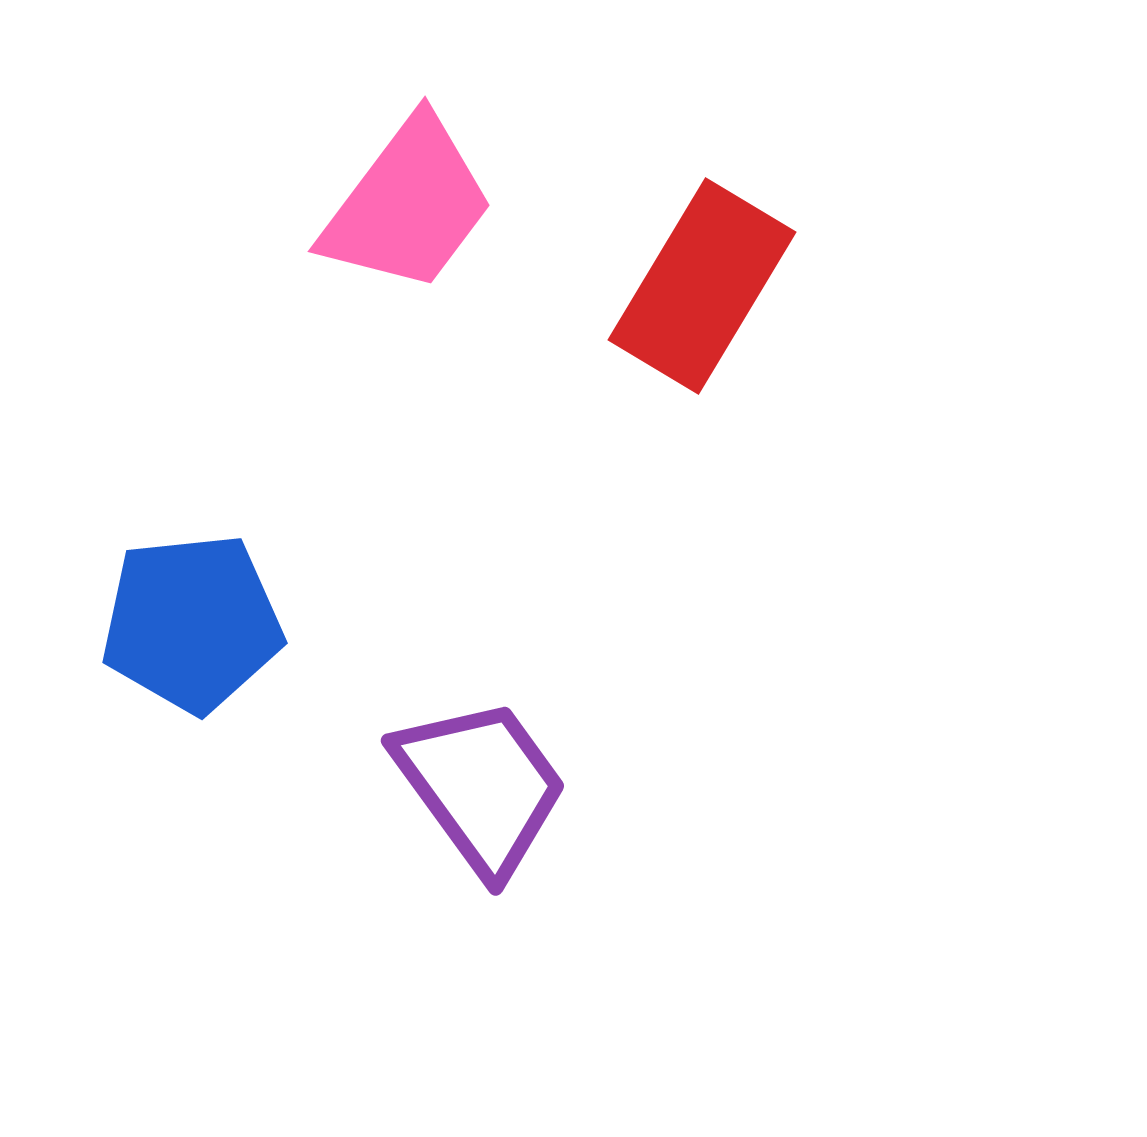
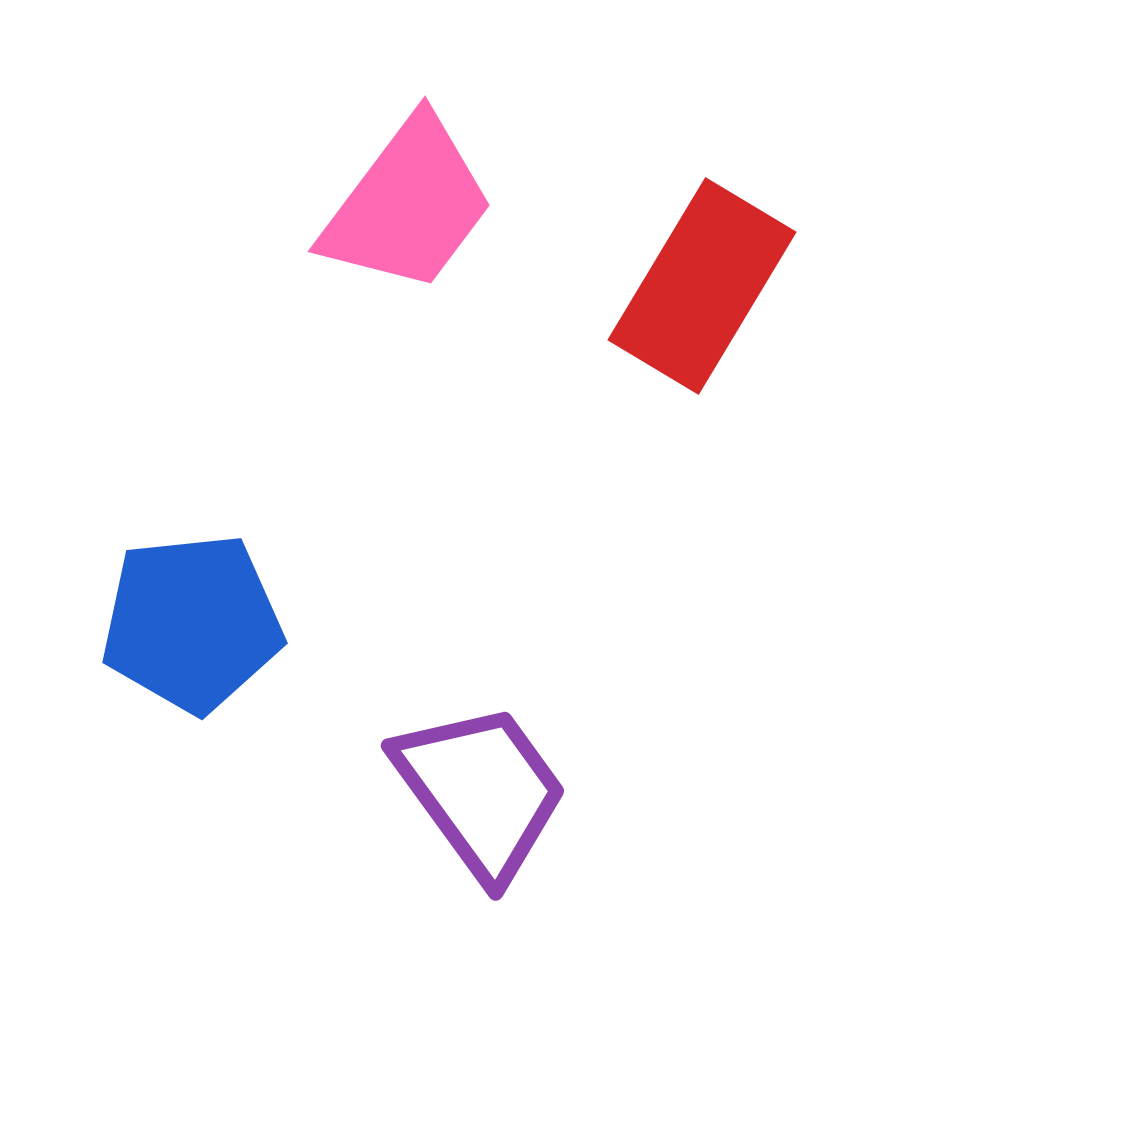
purple trapezoid: moved 5 px down
